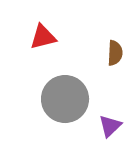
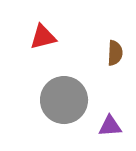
gray circle: moved 1 px left, 1 px down
purple triangle: rotated 40 degrees clockwise
